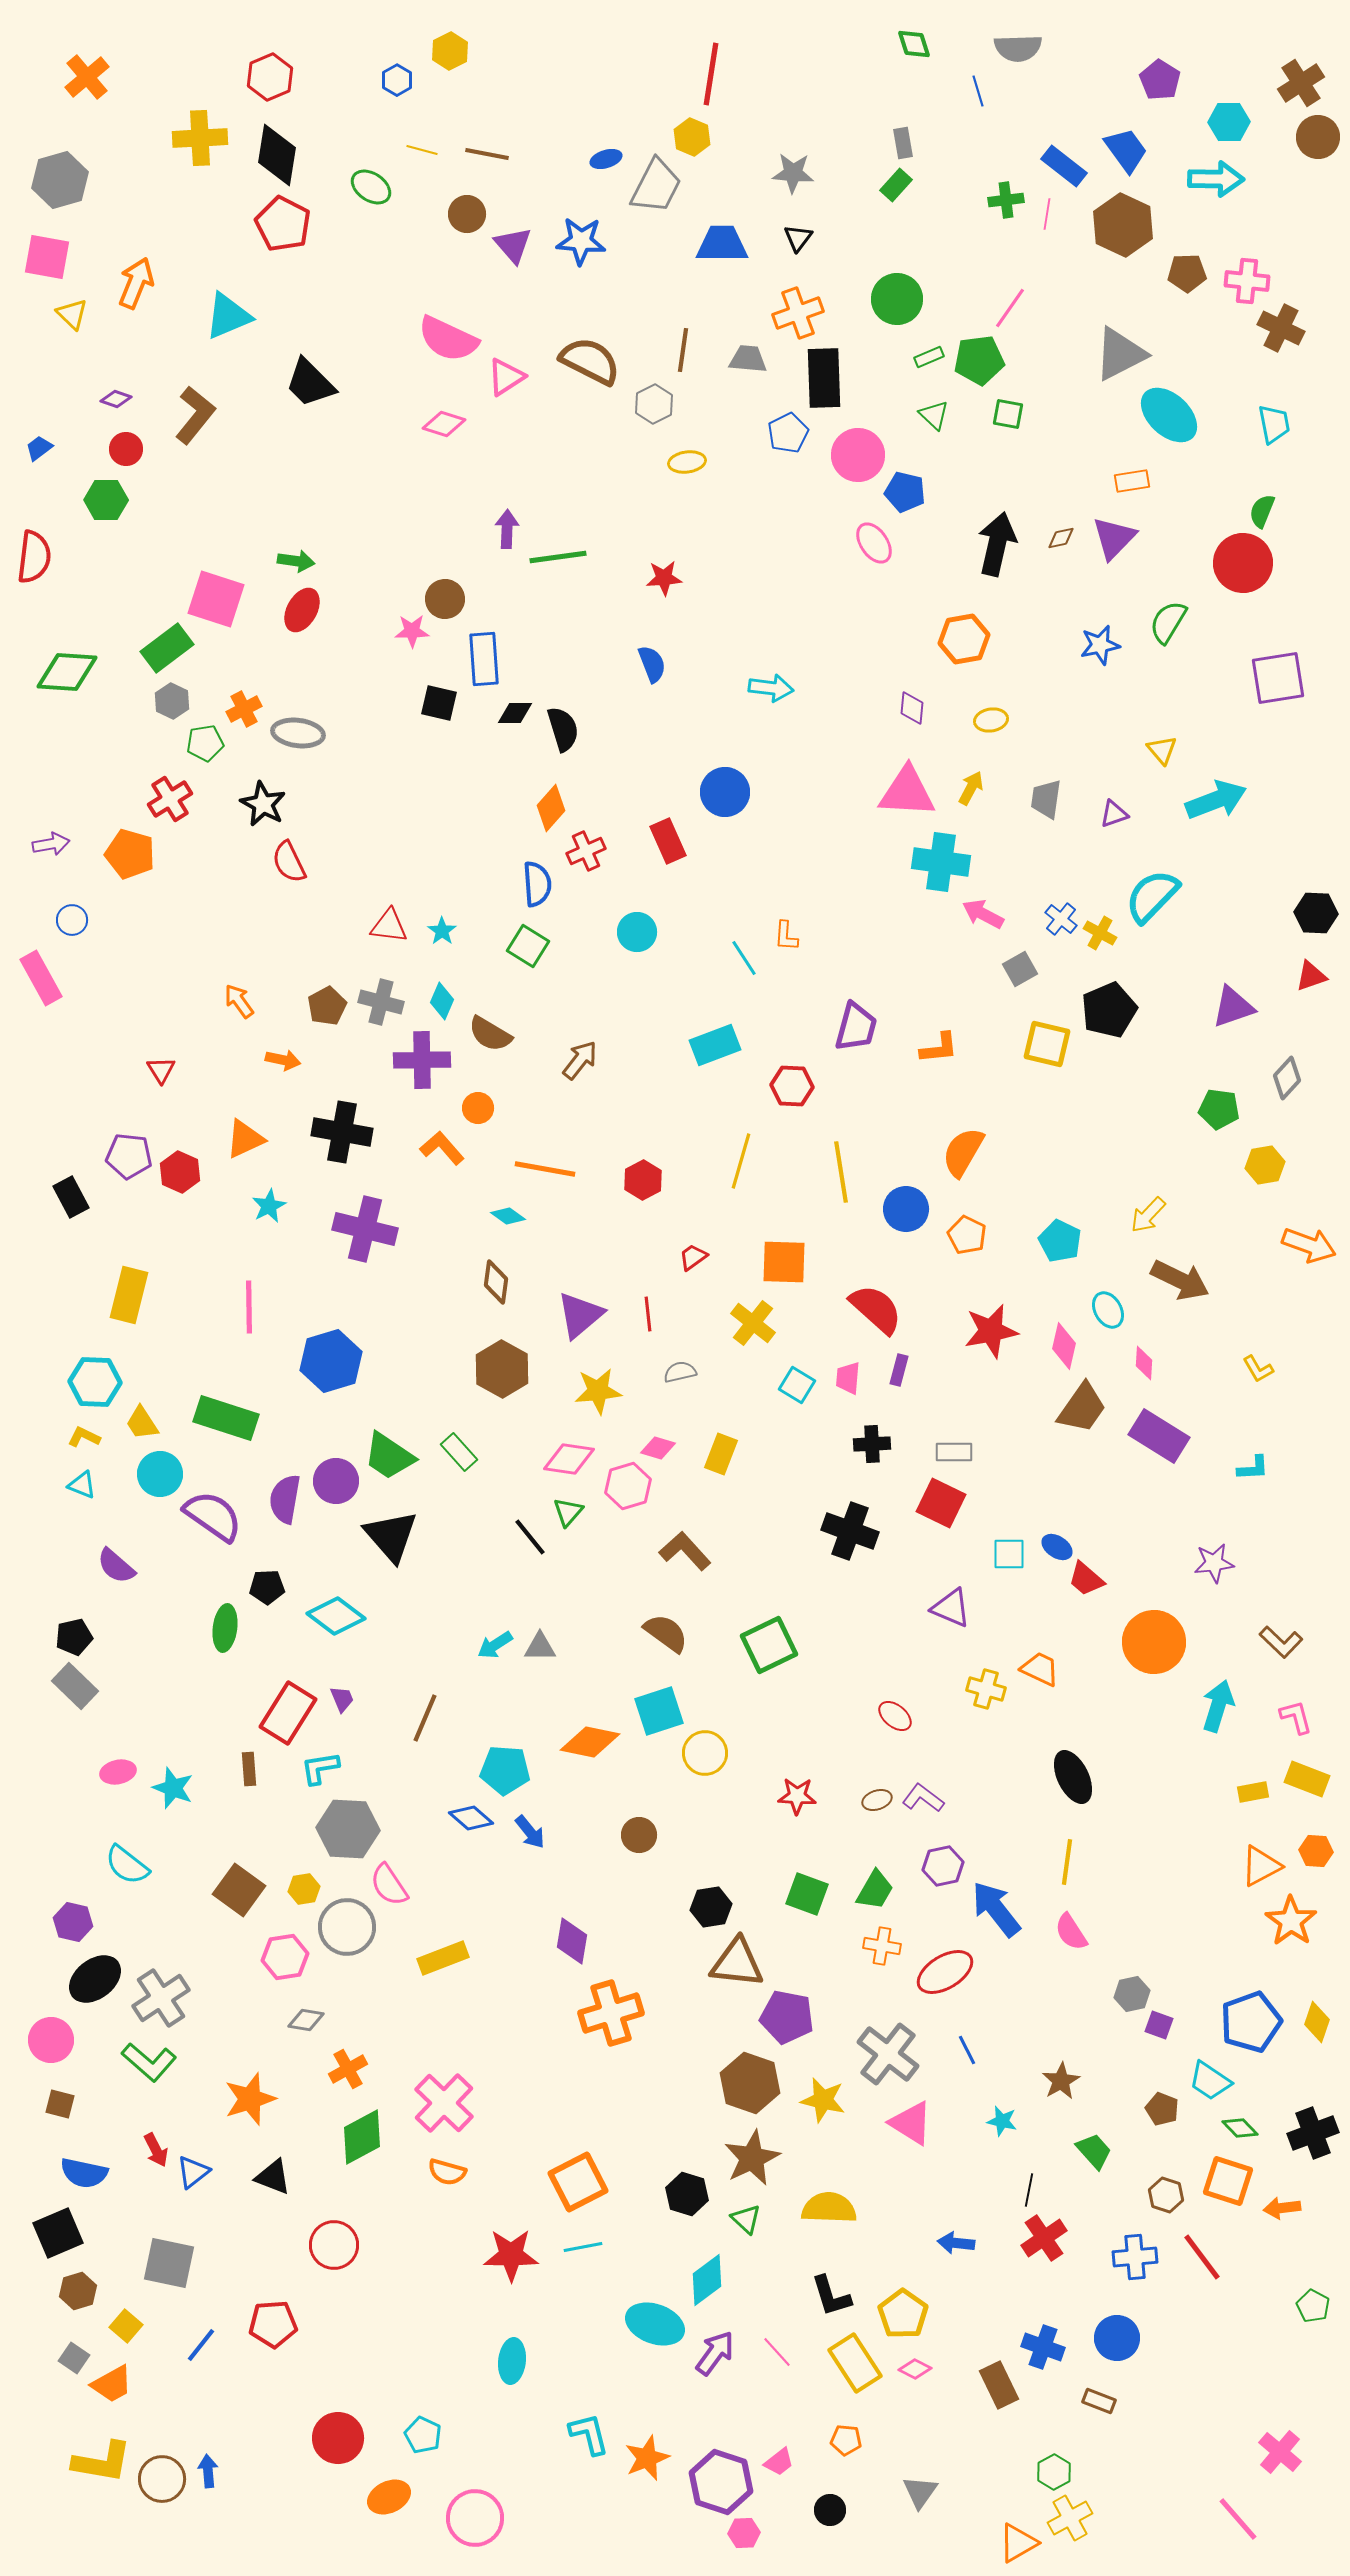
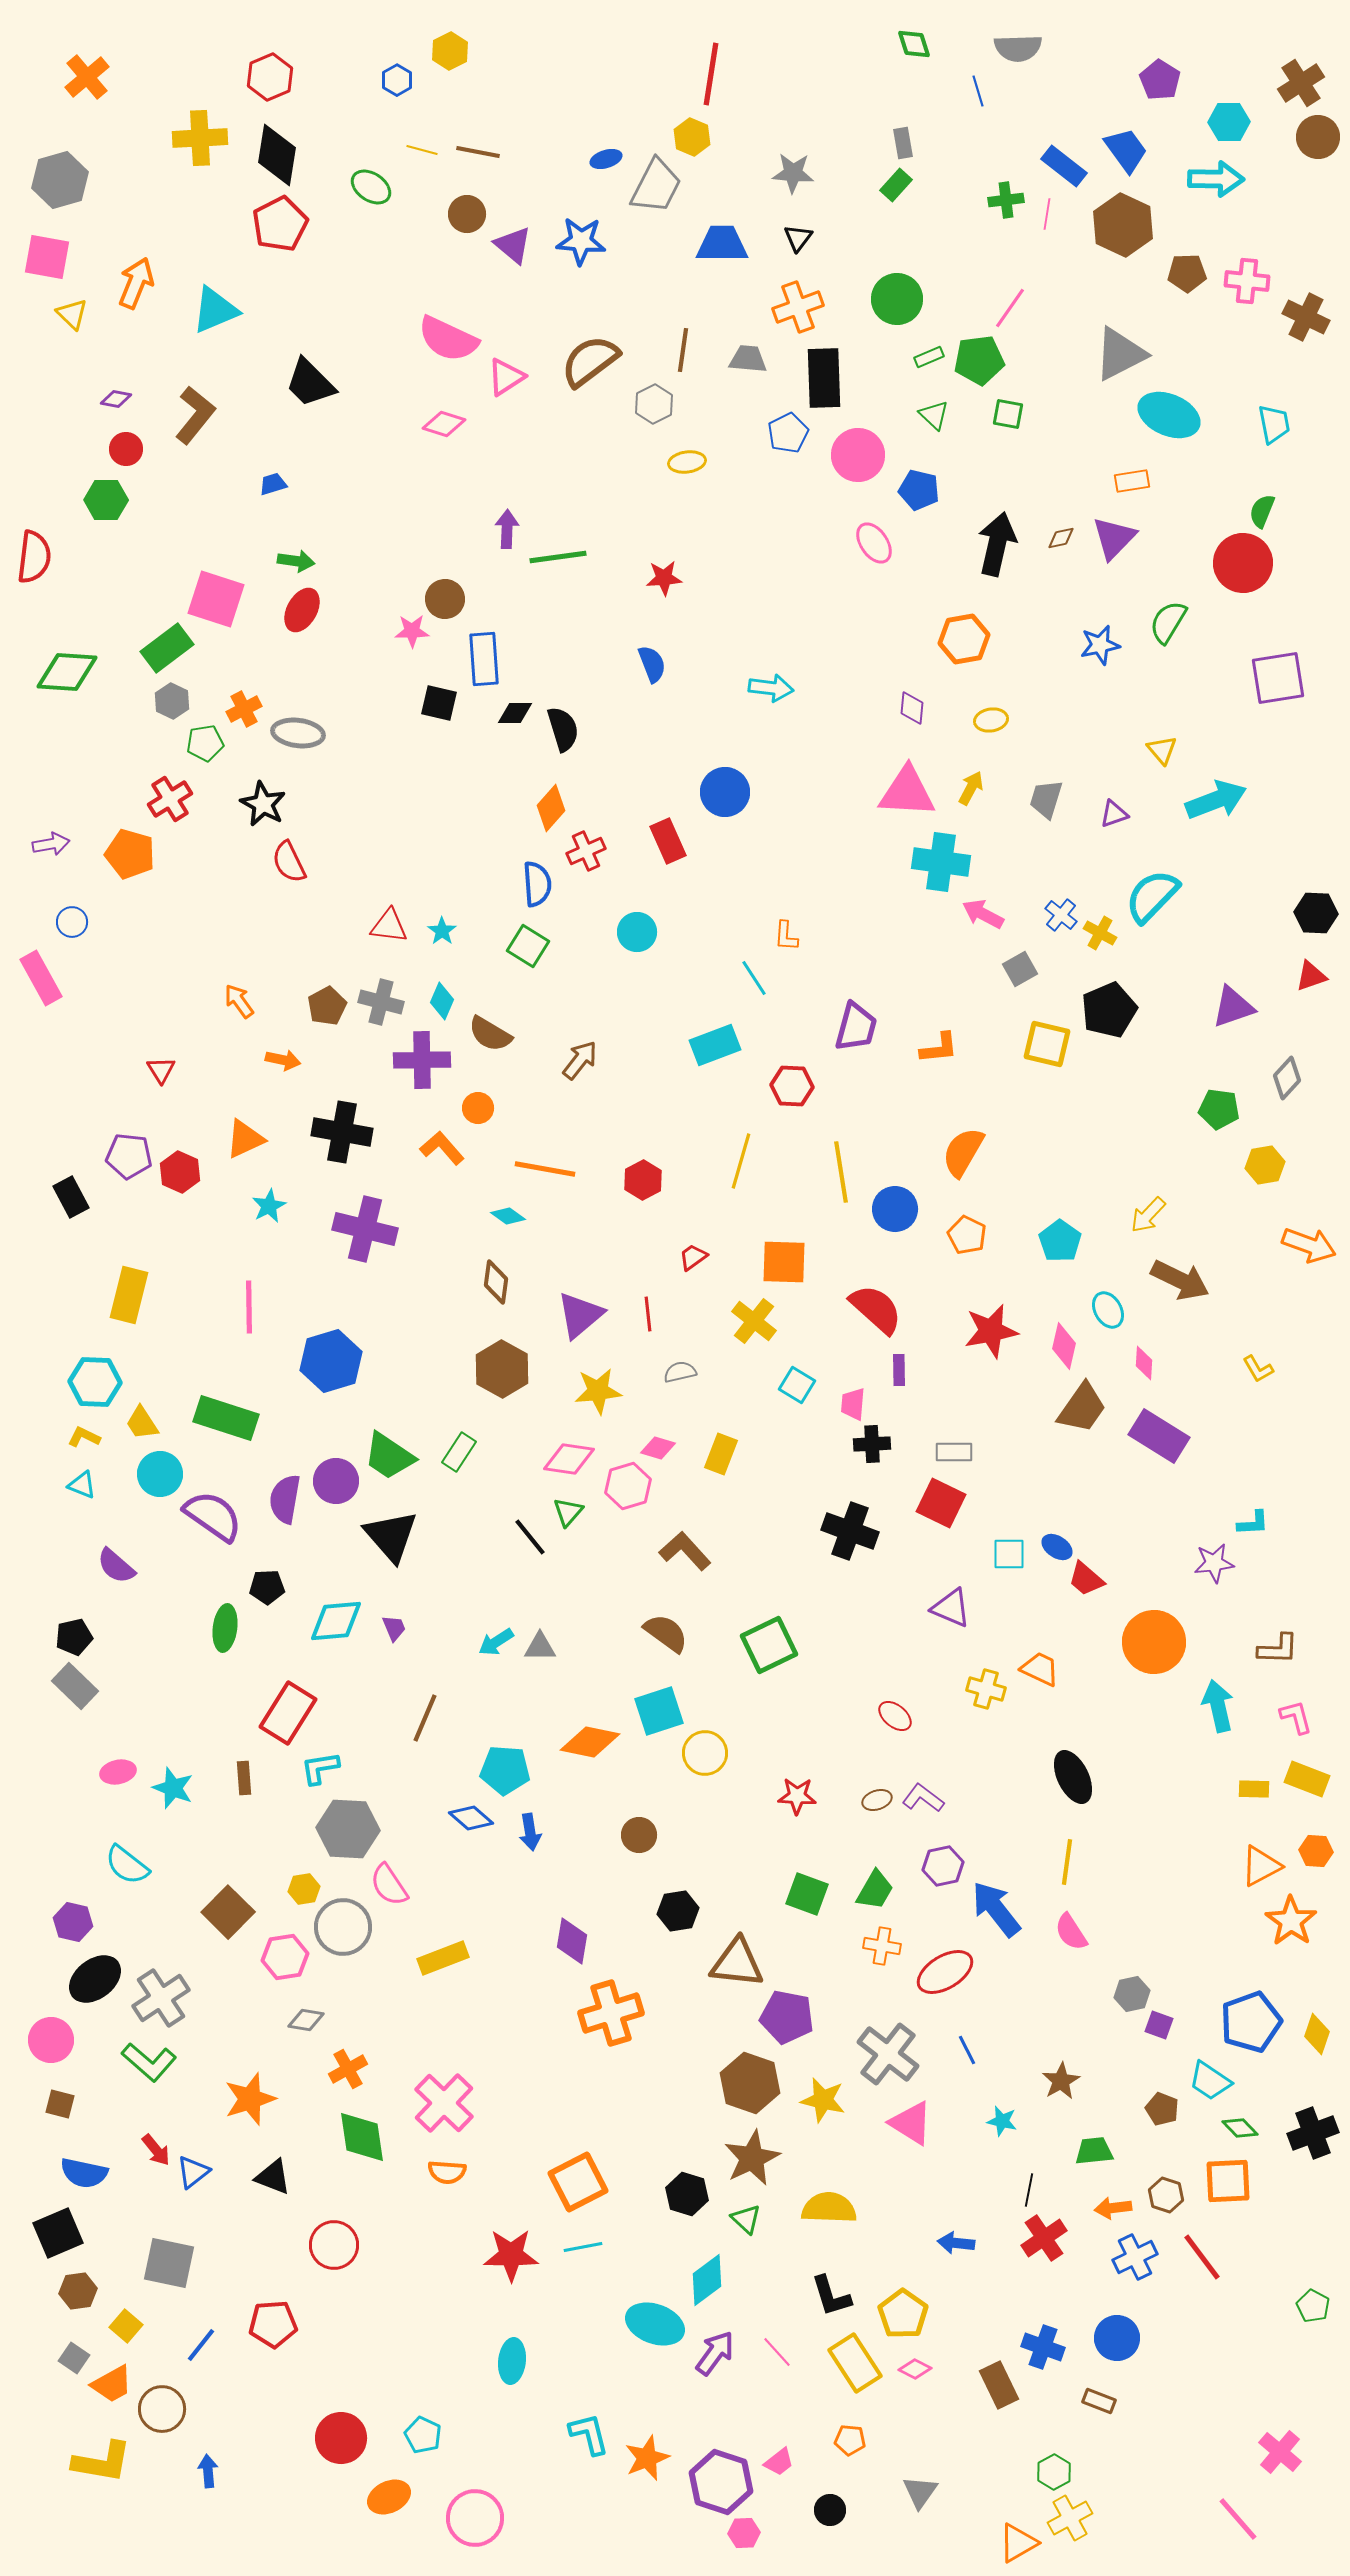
brown line at (487, 154): moved 9 px left, 2 px up
red pentagon at (283, 224): moved 3 px left; rotated 18 degrees clockwise
purple triangle at (513, 245): rotated 9 degrees counterclockwise
orange cross at (798, 313): moved 6 px up
cyan triangle at (228, 316): moved 13 px left, 6 px up
brown cross at (1281, 328): moved 25 px right, 11 px up
brown semicircle at (590, 361): rotated 64 degrees counterclockwise
purple diamond at (116, 399): rotated 8 degrees counterclockwise
cyan ellipse at (1169, 415): rotated 20 degrees counterclockwise
blue trapezoid at (39, 448): moved 234 px right, 36 px down; rotated 20 degrees clockwise
blue pentagon at (905, 492): moved 14 px right, 2 px up
gray trapezoid at (1046, 799): rotated 9 degrees clockwise
blue cross at (1061, 919): moved 4 px up
blue circle at (72, 920): moved 2 px down
cyan line at (744, 958): moved 10 px right, 20 px down
blue circle at (906, 1209): moved 11 px left
cyan pentagon at (1060, 1241): rotated 9 degrees clockwise
yellow cross at (753, 1323): moved 1 px right, 2 px up
purple rectangle at (899, 1370): rotated 16 degrees counterclockwise
pink trapezoid at (848, 1378): moved 5 px right, 26 px down
green rectangle at (459, 1452): rotated 75 degrees clockwise
cyan L-shape at (1253, 1468): moved 55 px down
cyan diamond at (336, 1616): moved 5 px down; rotated 42 degrees counterclockwise
brown L-shape at (1281, 1642): moved 3 px left, 7 px down; rotated 42 degrees counterclockwise
cyan arrow at (495, 1645): moved 1 px right, 3 px up
purple trapezoid at (342, 1699): moved 52 px right, 71 px up
cyan arrow at (1218, 1706): rotated 30 degrees counterclockwise
brown rectangle at (249, 1769): moved 5 px left, 9 px down
yellow rectangle at (1253, 1792): moved 1 px right, 3 px up; rotated 12 degrees clockwise
blue arrow at (530, 1832): rotated 30 degrees clockwise
brown square at (239, 1890): moved 11 px left, 22 px down; rotated 9 degrees clockwise
black hexagon at (711, 1907): moved 33 px left, 4 px down
gray circle at (347, 1927): moved 4 px left
yellow diamond at (1317, 2022): moved 12 px down
green diamond at (362, 2137): rotated 70 degrees counterclockwise
red arrow at (156, 2150): rotated 12 degrees counterclockwise
green trapezoid at (1094, 2151): rotated 54 degrees counterclockwise
orange semicircle at (447, 2172): rotated 12 degrees counterclockwise
orange square at (1228, 2181): rotated 21 degrees counterclockwise
orange arrow at (1282, 2208): moved 169 px left
blue cross at (1135, 2257): rotated 21 degrees counterclockwise
brown hexagon at (78, 2291): rotated 9 degrees clockwise
red circle at (338, 2438): moved 3 px right
orange pentagon at (846, 2440): moved 4 px right
brown circle at (162, 2479): moved 70 px up
